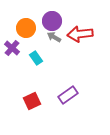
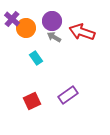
red arrow: moved 2 px right, 2 px up; rotated 25 degrees clockwise
purple cross: moved 29 px up
